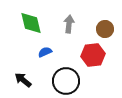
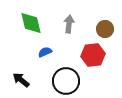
black arrow: moved 2 px left
